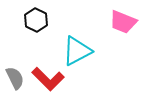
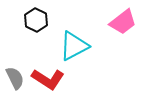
pink trapezoid: rotated 60 degrees counterclockwise
cyan triangle: moved 3 px left, 5 px up
red L-shape: rotated 12 degrees counterclockwise
